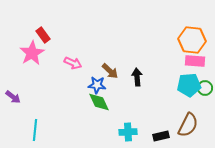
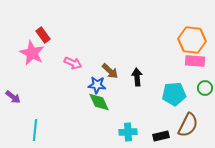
pink star: rotated 15 degrees counterclockwise
cyan pentagon: moved 15 px left, 9 px down
